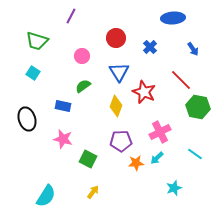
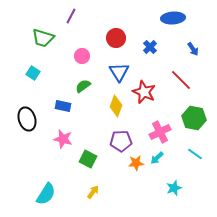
green trapezoid: moved 6 px right, 3 px up
green hexagon: moved 4 px left, 11 px down
cyan semicircle: moved 2 px up
